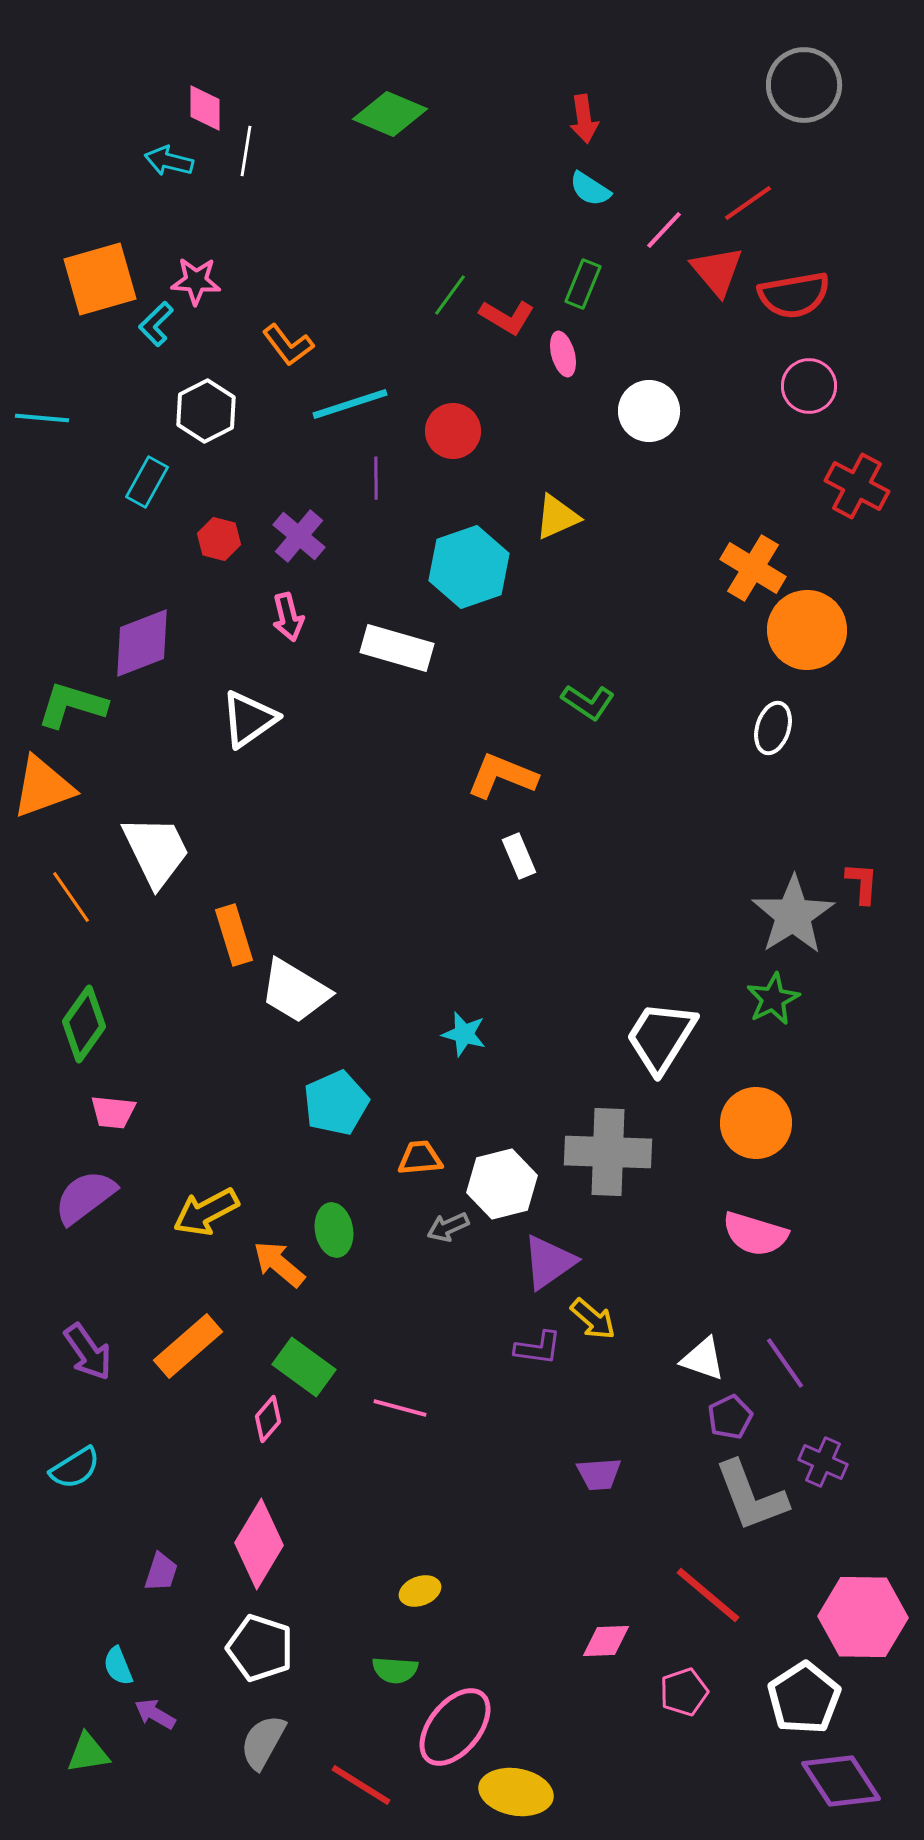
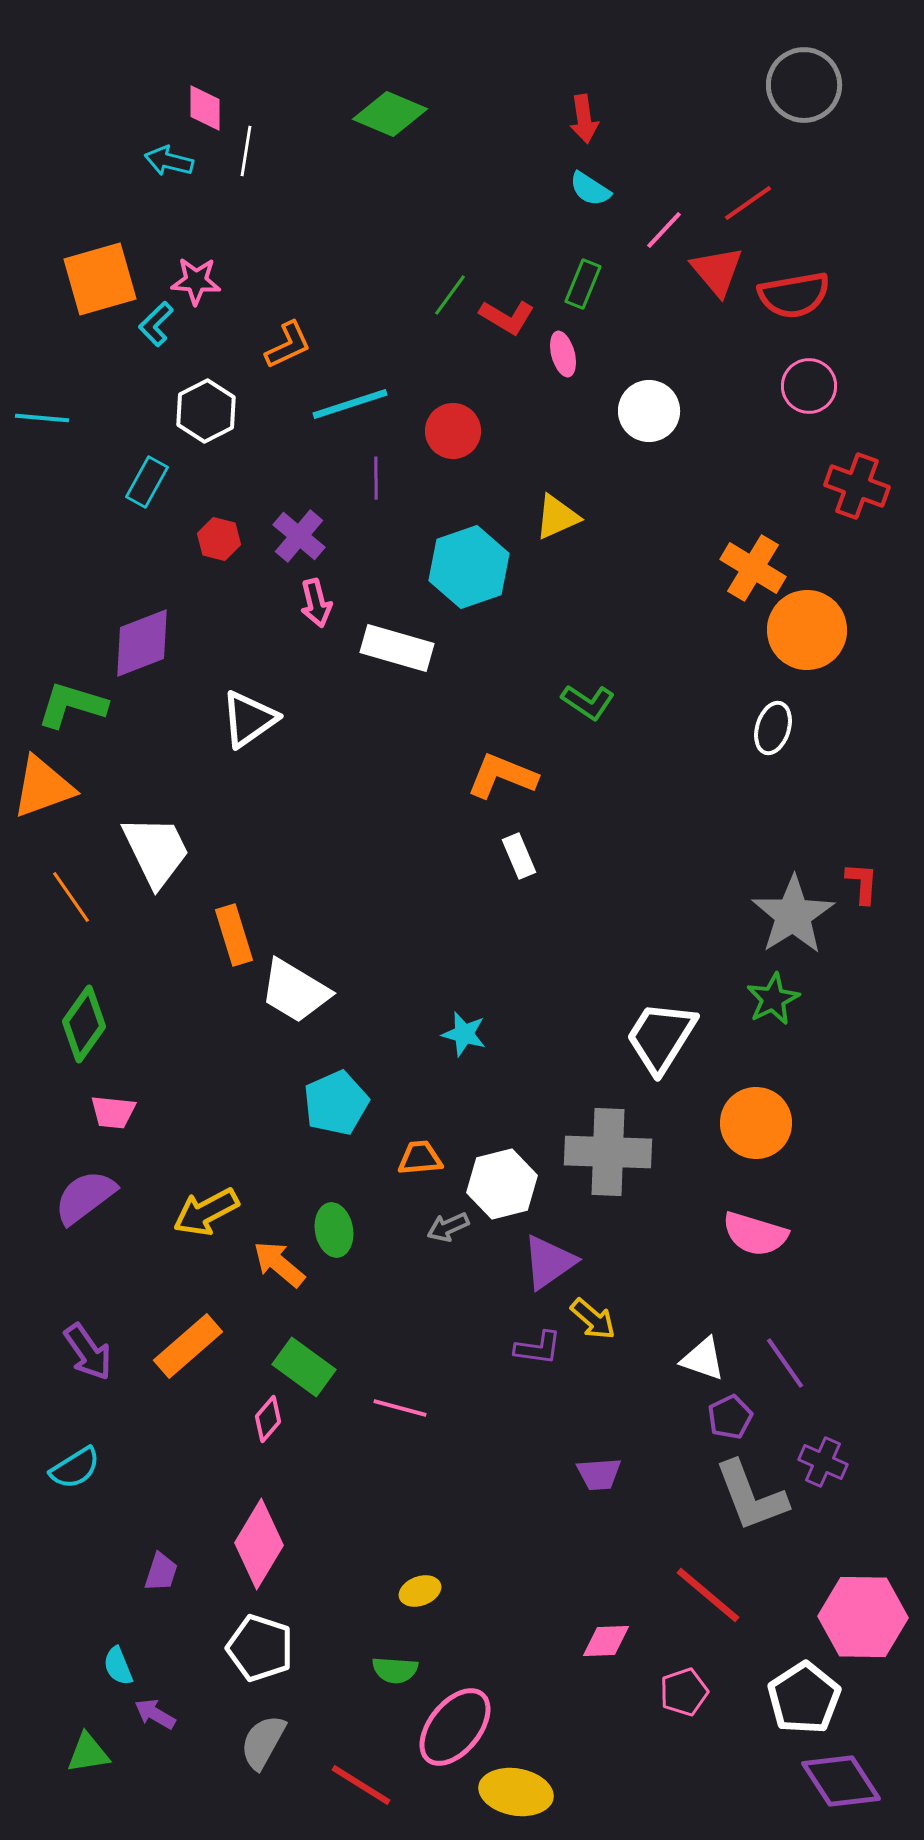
orange L-shape at (288, 345): rotated 78 degrees counterclockwise
red cross at (857, 486): rotated 8 degrees counterclockwise
pink arrow at (288, 617): moved 28 px right, 14 px up
